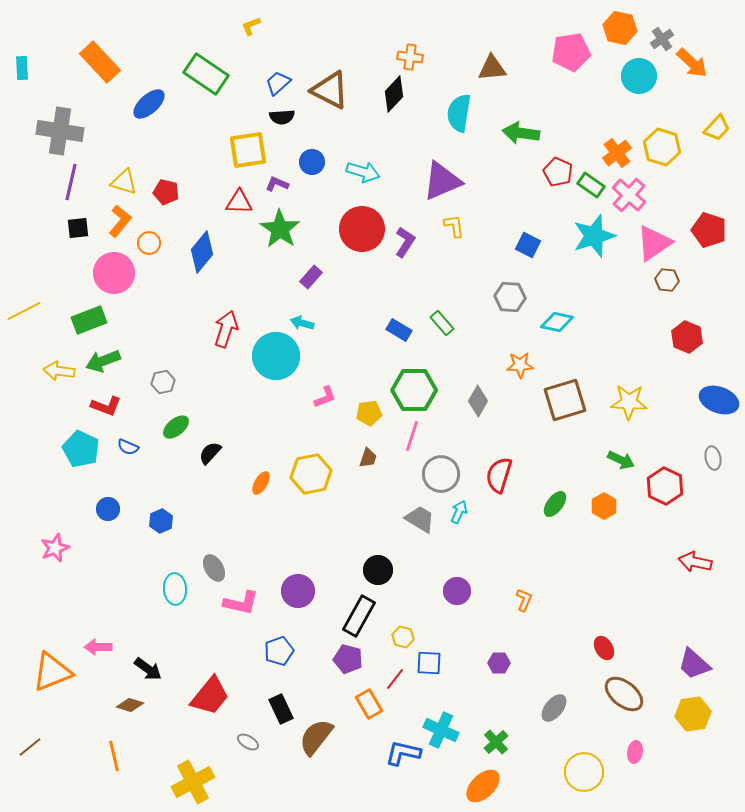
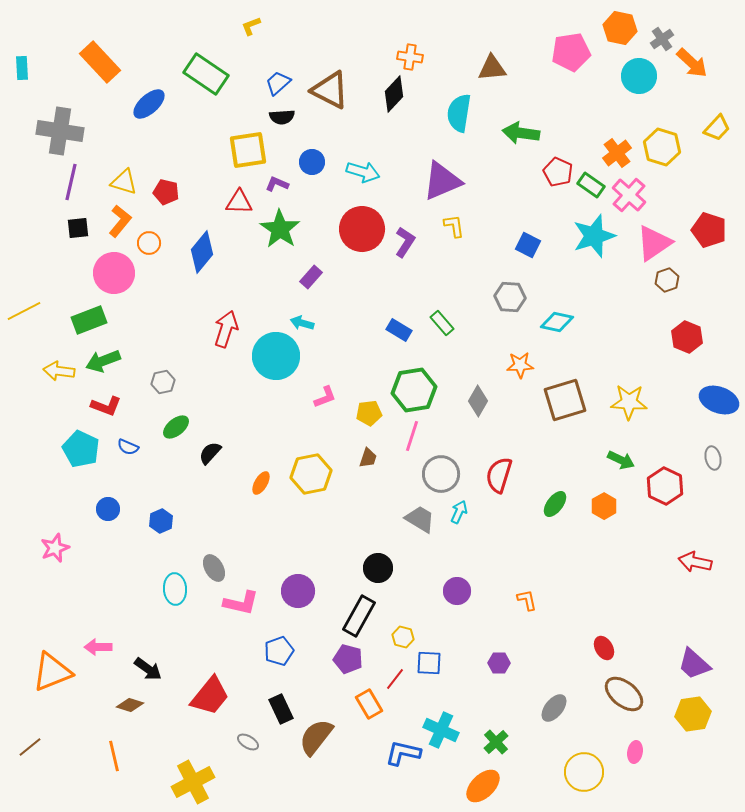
brown hexagon at (667, 280): rotated 25 degrees counterclockwise
green hexagon at (414, 390): rotated 9 degrees counterclockwise
black circle at (378, 570): moved 2 px up
orange L-shape at (524, 600): moved 3 px right; rotated 35 degrees counterclockwise
